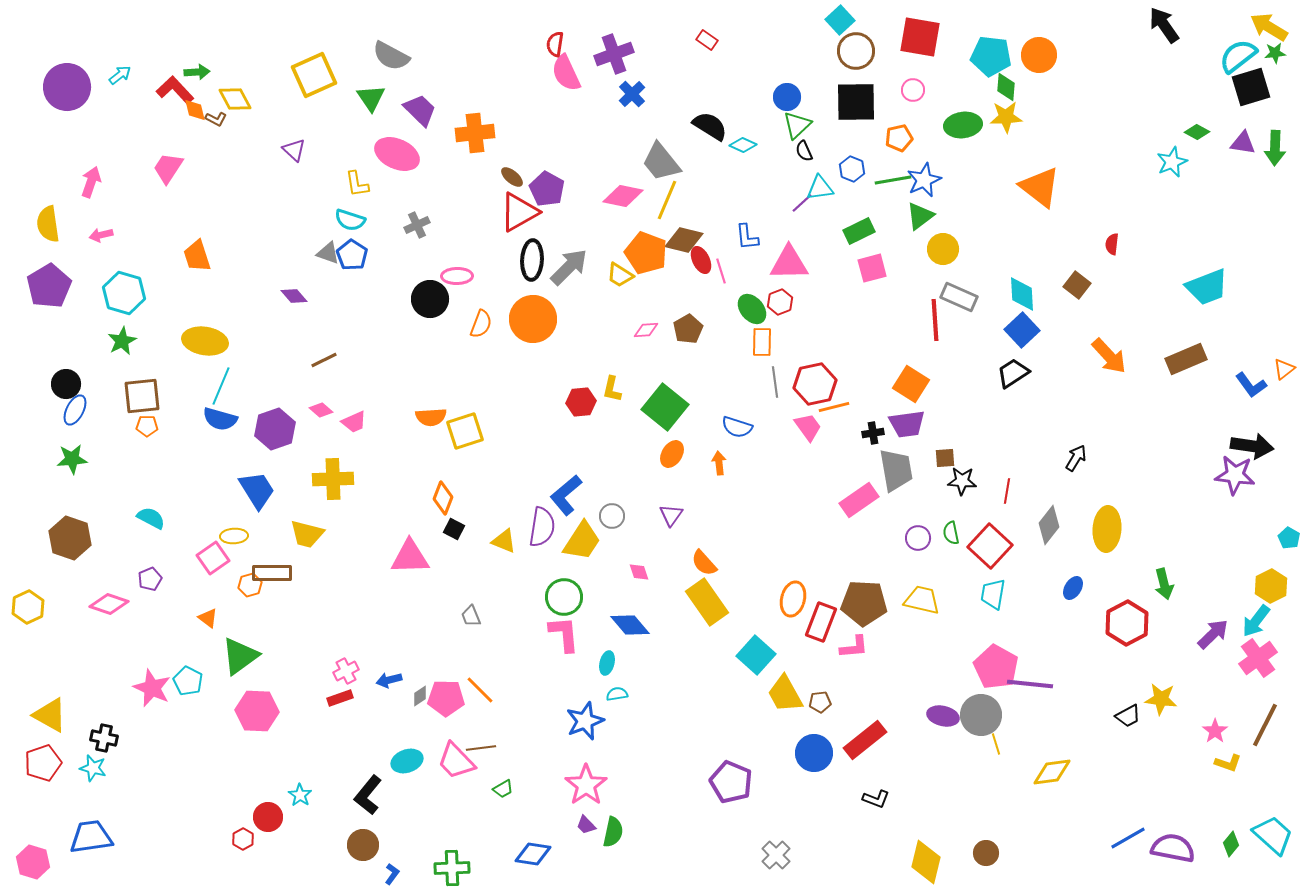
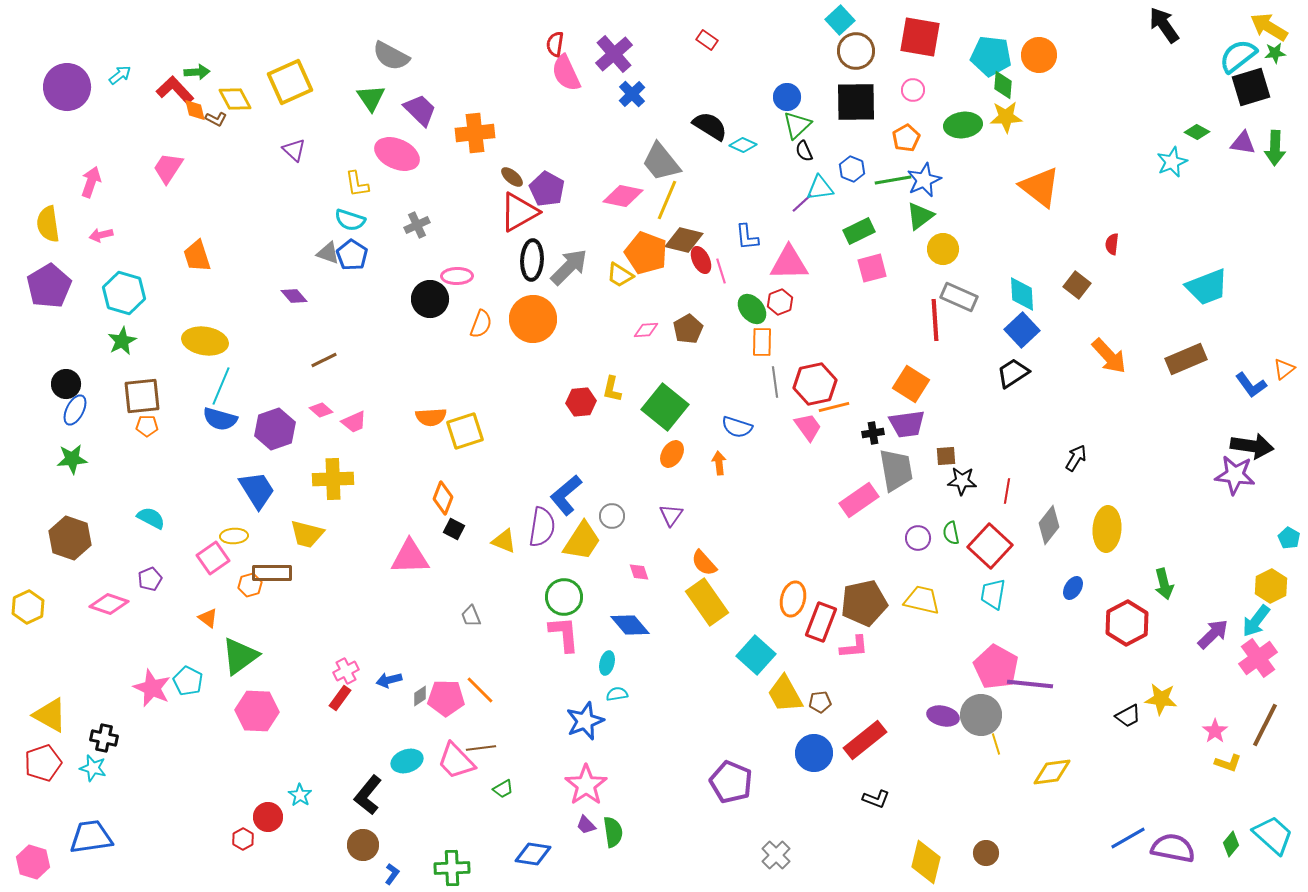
purple cross at (614, 54): rotated 21 degrees counterclockwise
yellow square at (314, 75): moved 24 px left, 7 px down
green diamond at (1006, 87): moved 3 px left, 2 px up
orange pentagon at (899, 138): moved 7 px right; rotated 16 degrees counterclockwise
brown square at (945, 458): moved 1 px right, 2 px up
brown pentagon at (864, 603): rotated 15 degrees counterclockwise
red rectangle at (340, 698): rotated 35 degrees counterclockwise
green semicircle at (613, 832): rotated 20 degrees counterclockwise
